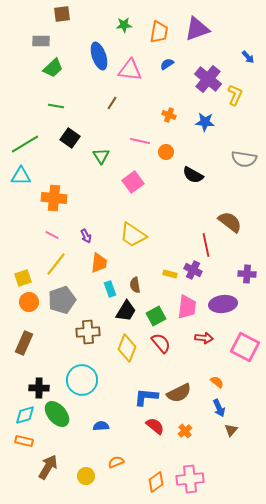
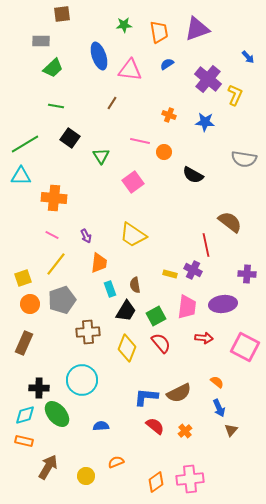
orange trapezoid at (159, 32): rotated 20 degrees counterclockwise
orange circle at (166, 152): moved 2 px left
orange circle at (29, 302): moved 1 px right, 2 px down
